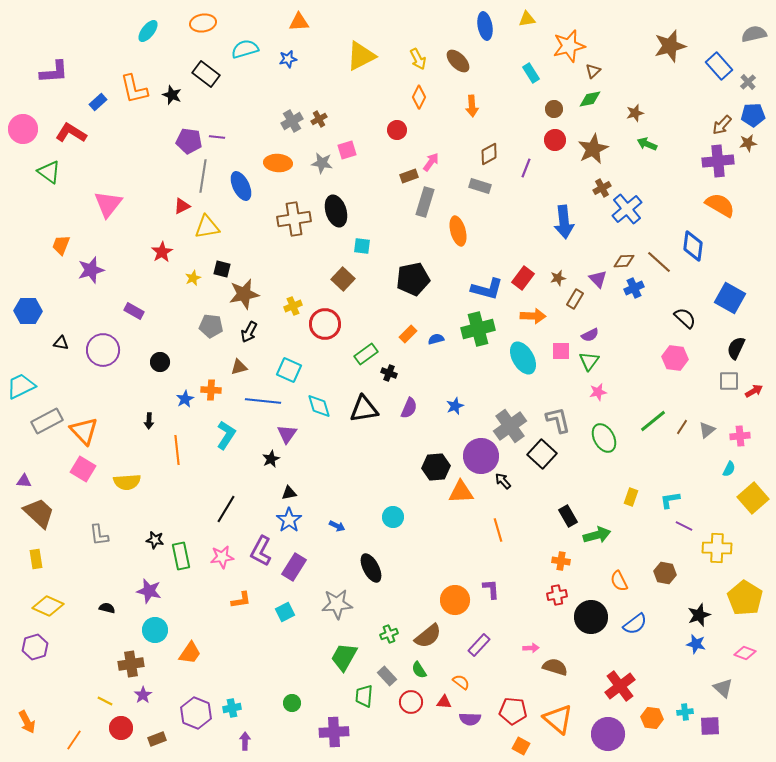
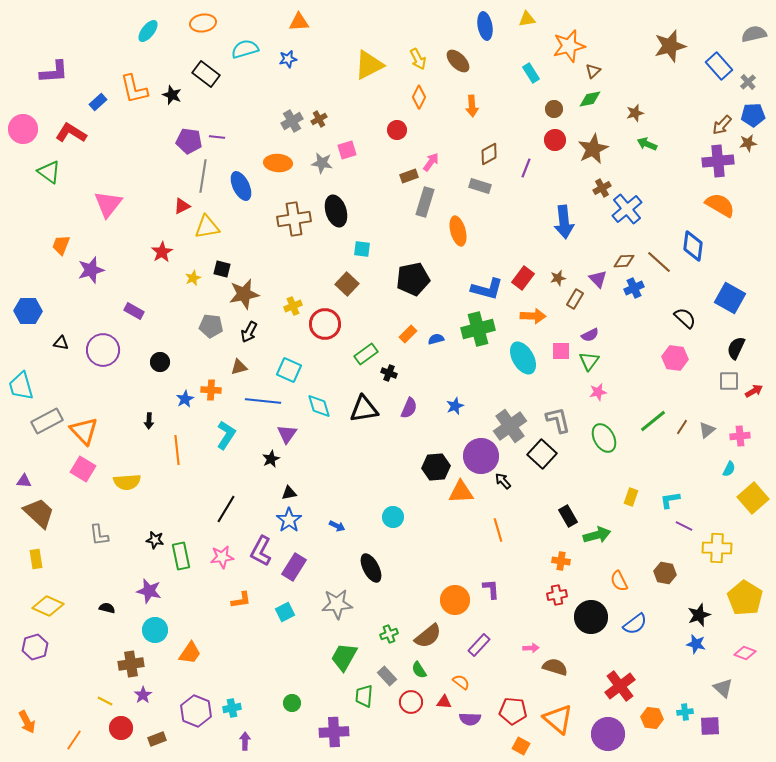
yellow triangle at (361, 56): moved 8 px right, 9 px down
cyan square at (362, 246): moved 3 px down
brown square at (343, 279): moved 4 px right, 5 px down
cyan trapezoid at (21, 386): rotated 80 degrees counterclockwise
purple hexagon at (196, 713): moved 2 px up
